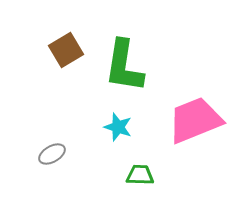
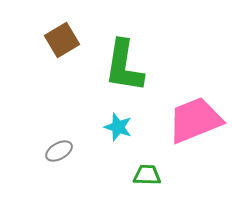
brown square: moved 4 px left, 10 px up
gray ellipse: moved 7 px right, 3 px up
green trapezoid: moved 7 px right
